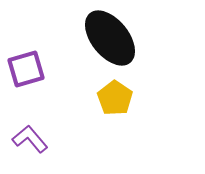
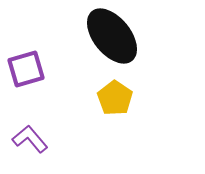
black ellipse: moved 2 px right, 2 px up
